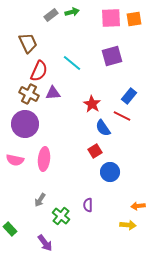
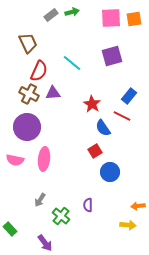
purple circle: moved 2 px right, 3 px down
